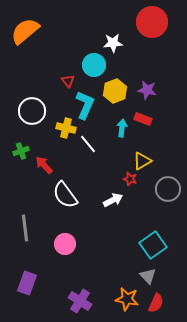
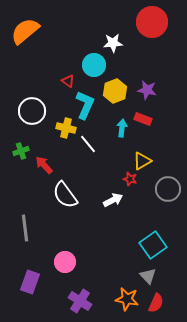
red triangle: rotated 16 degrees counterclockwise
pink circle: moved 18 px down
purple rectangle: moved 3 px right, 1 px up
